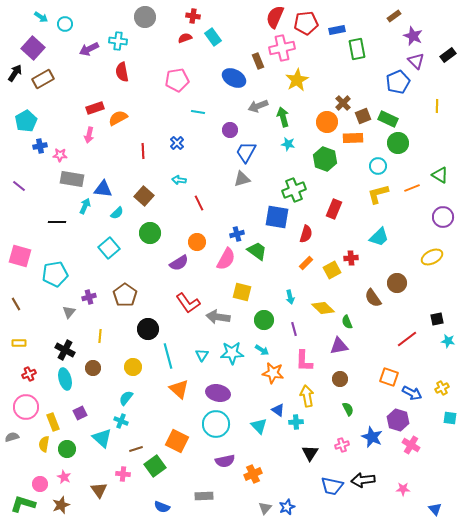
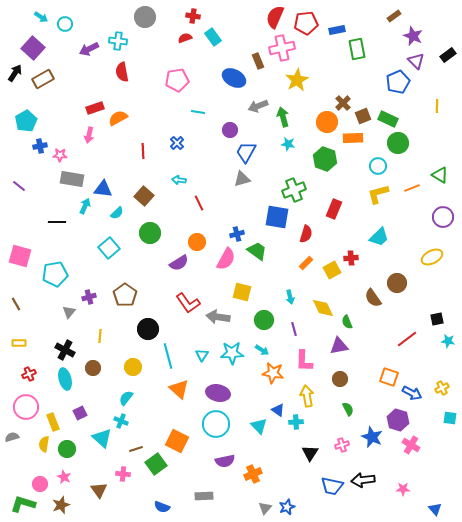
yellow diamond at (323, 308): rotated 20 degrees clockwise
green square at (155, 466): moved 1 px right, 2 px up
